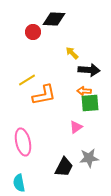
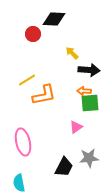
red circle: moved 2 px down
